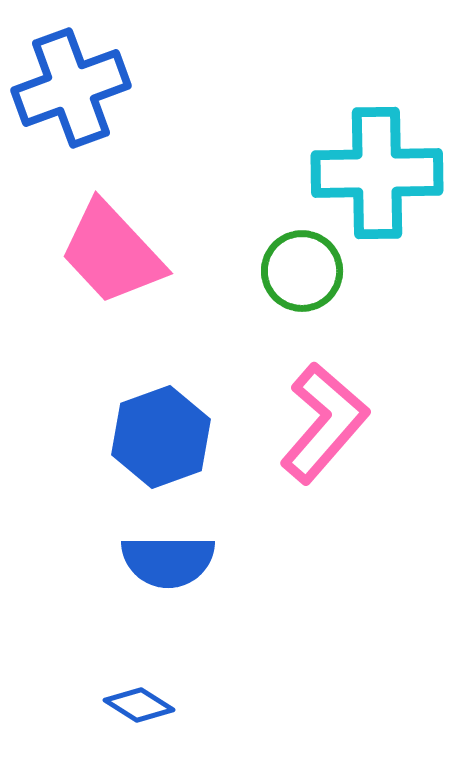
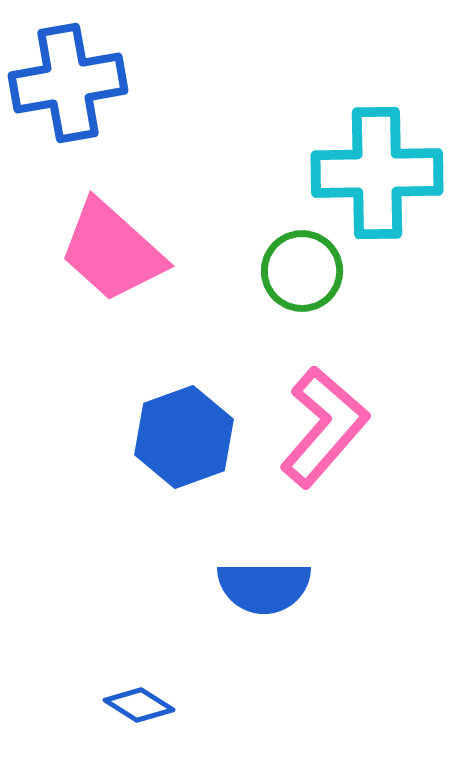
blue cross: moved 3 px left, 5 px up; rotated 10 degrees clockwise
pink trapezoid: moved 2 px up; rotated 5 degrees counterclockwise
pink L-shape: moved 4 px down
blue hexagon: moved 23 px right
blue semicircle: moved 96 px right, 26 px down
